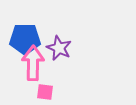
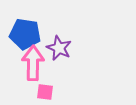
blue pentagon: moved 5 px up; rotated 8 degrees clockwise
